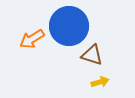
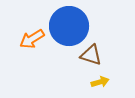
brown triangle: moved 1 px left
